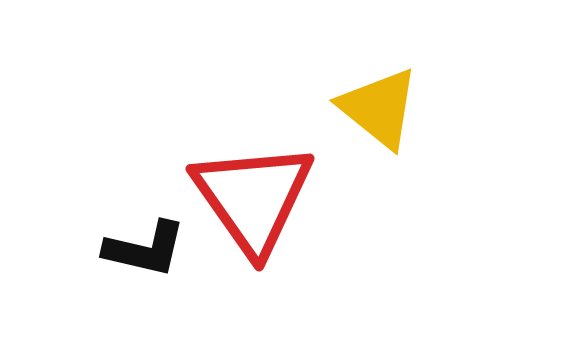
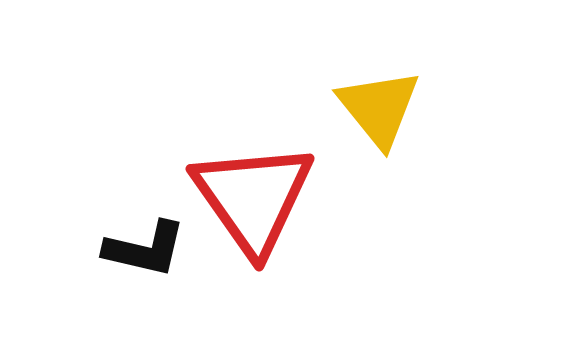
yellow triangle: rotated 12 degrees clockwise
